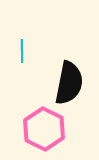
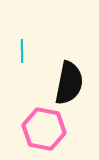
pink hexagon: rotated 15 degrees counterclockwise
